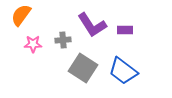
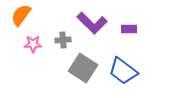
purple L-shape: moved 2 px up; rotated 12 degrees counterclockwise
purple rectangle: moved 4 px right, 1 px up
